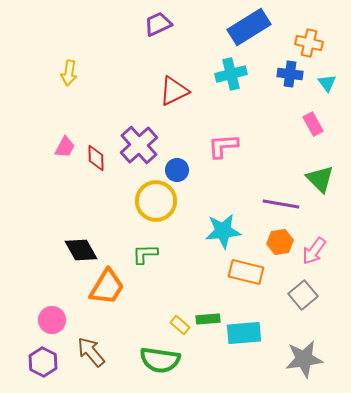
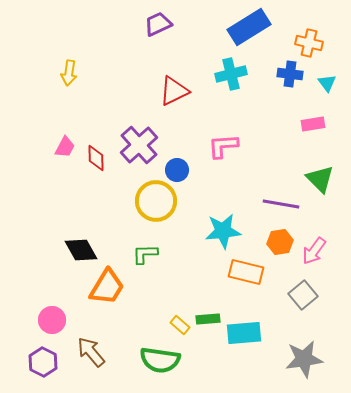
pink rectangle: rotated 70 degrees counterclockwise
